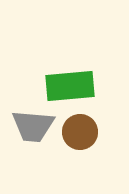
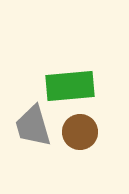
gray trapezoid: rotated 69 degrees clockwise
